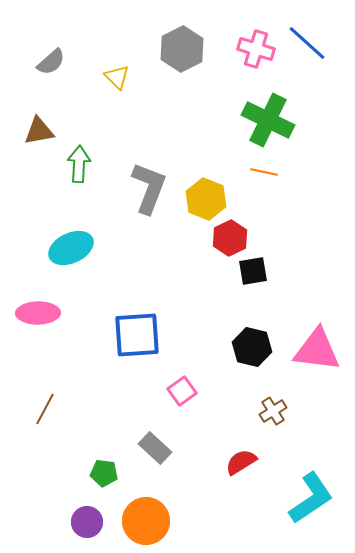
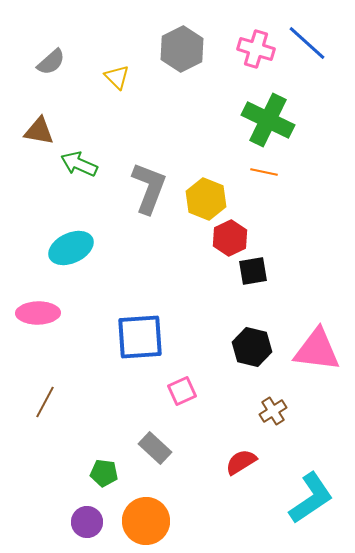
brown triangle: rotated 20 degrees clockwise
green arrow: rotated 69 degrees counterclockwise
blue square: moved 3 px right, 2 px down
pink square: rotated 12 degrees clockwise
brown line: moved 7 px up
